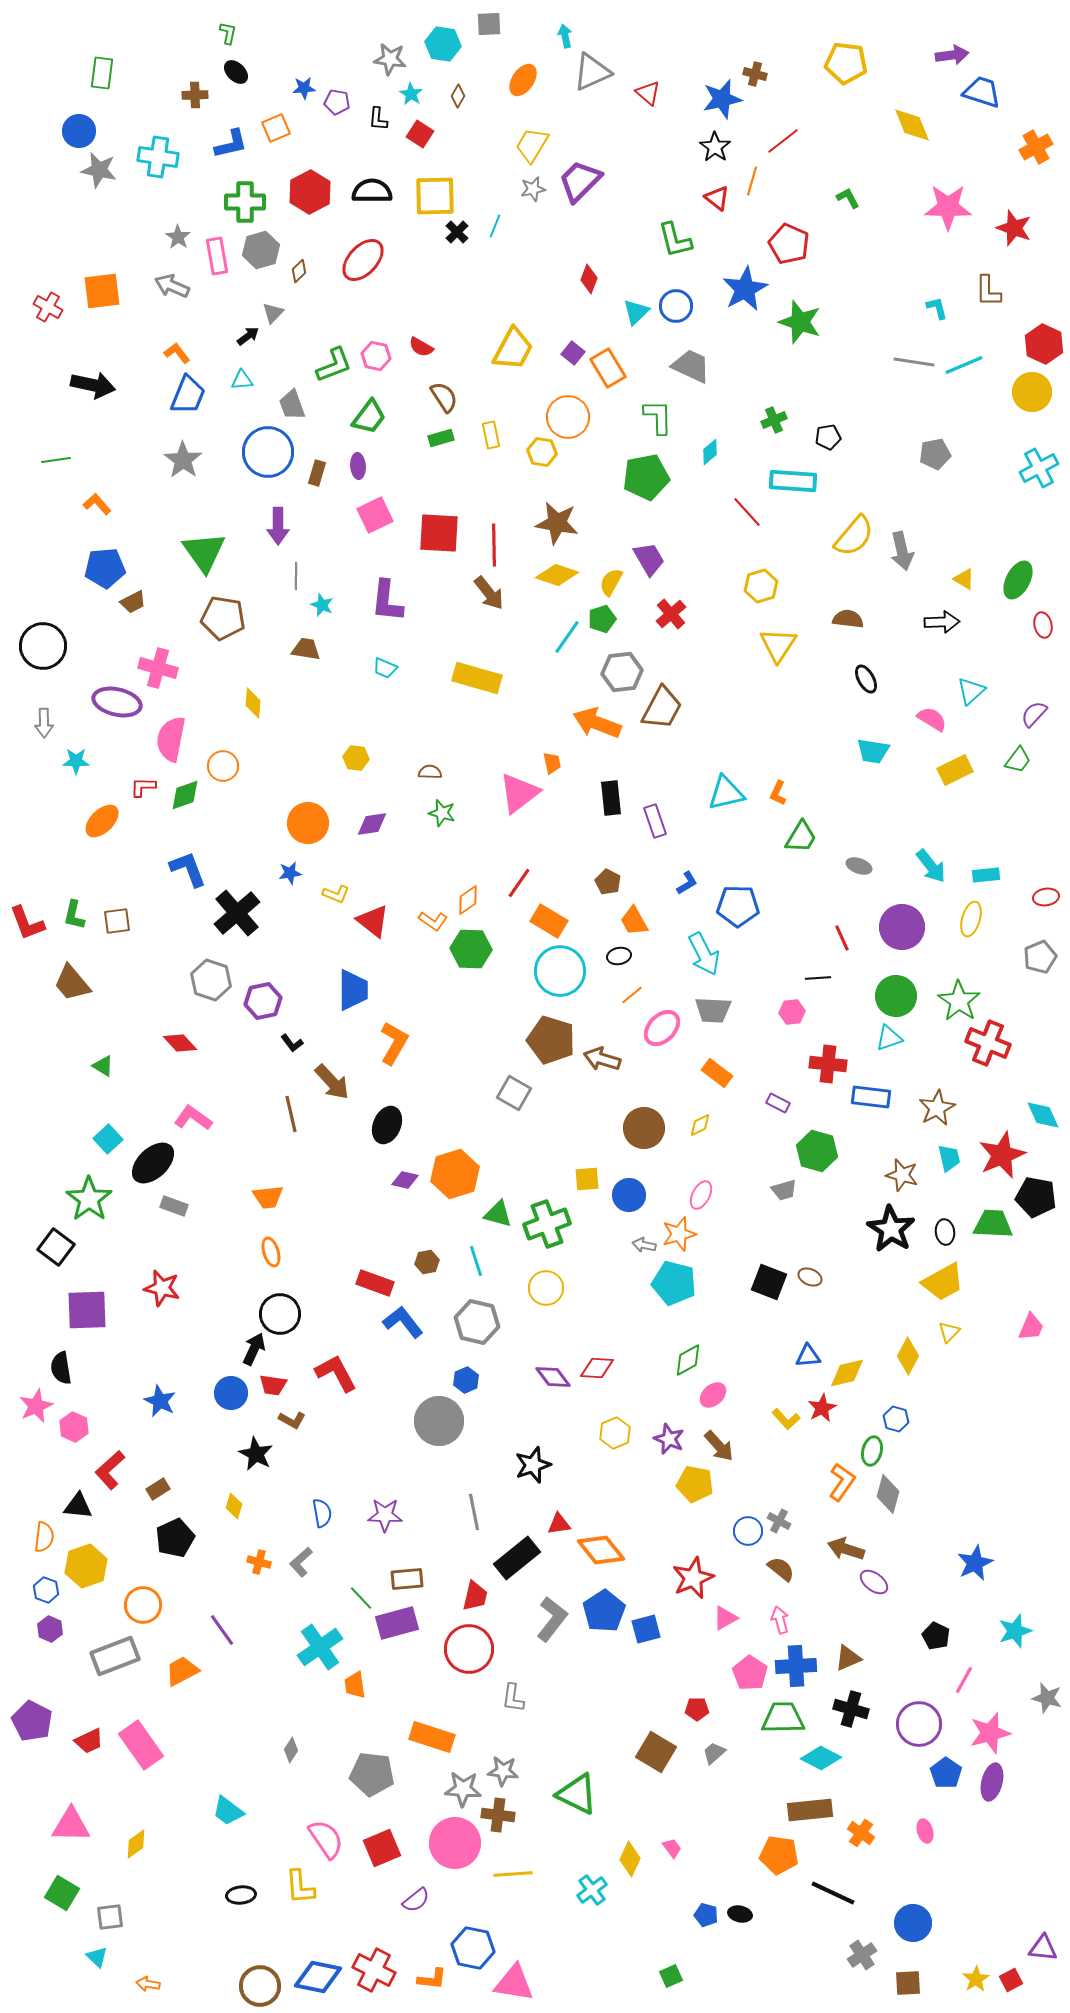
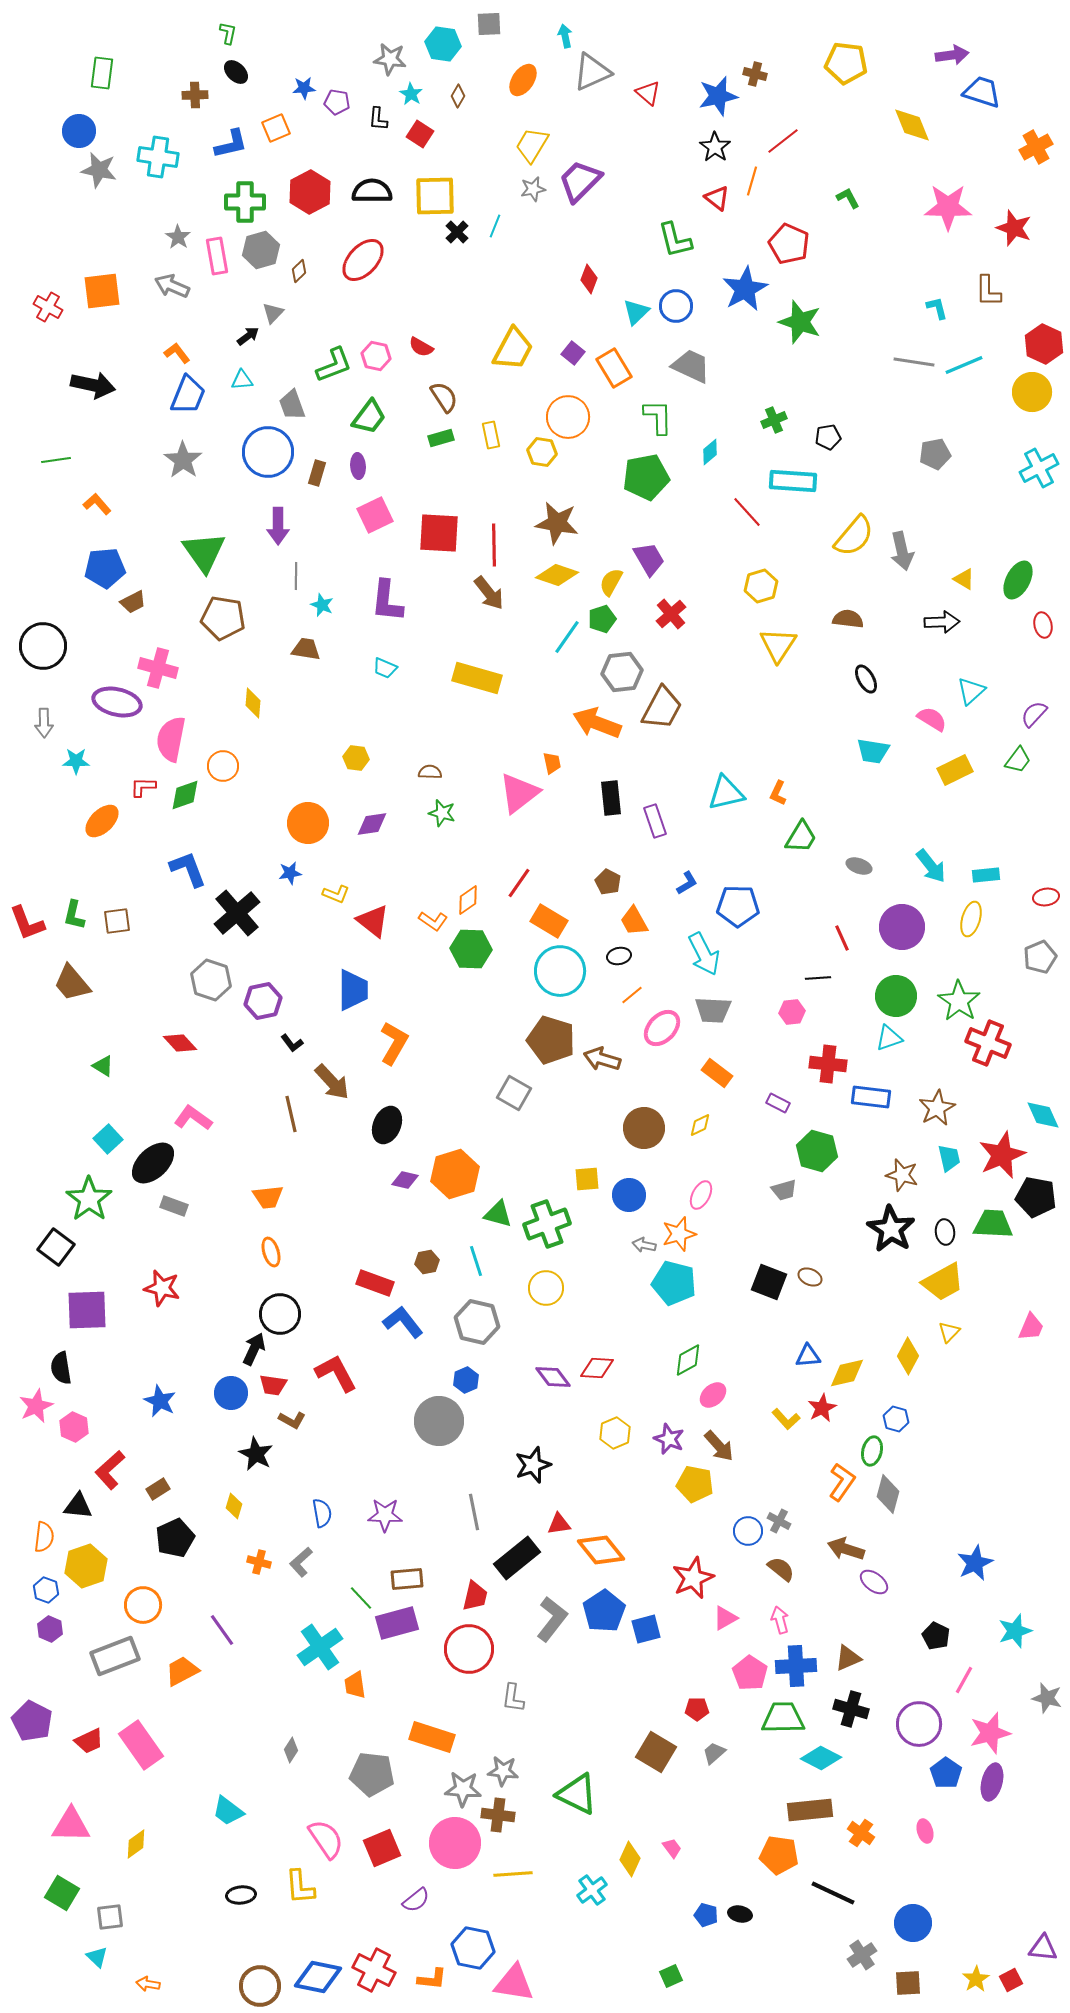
blue star at (722, 99): moved 4 px left, 3 px up
orange rectangle at (608, 368): moved 6 px right
